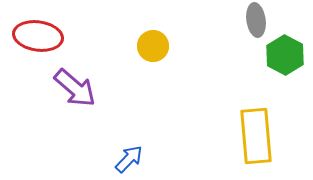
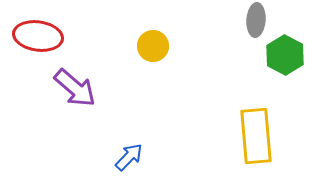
gray ellipse: rotated 12 degrees clockwise
blue arrow: moved 2 px up
